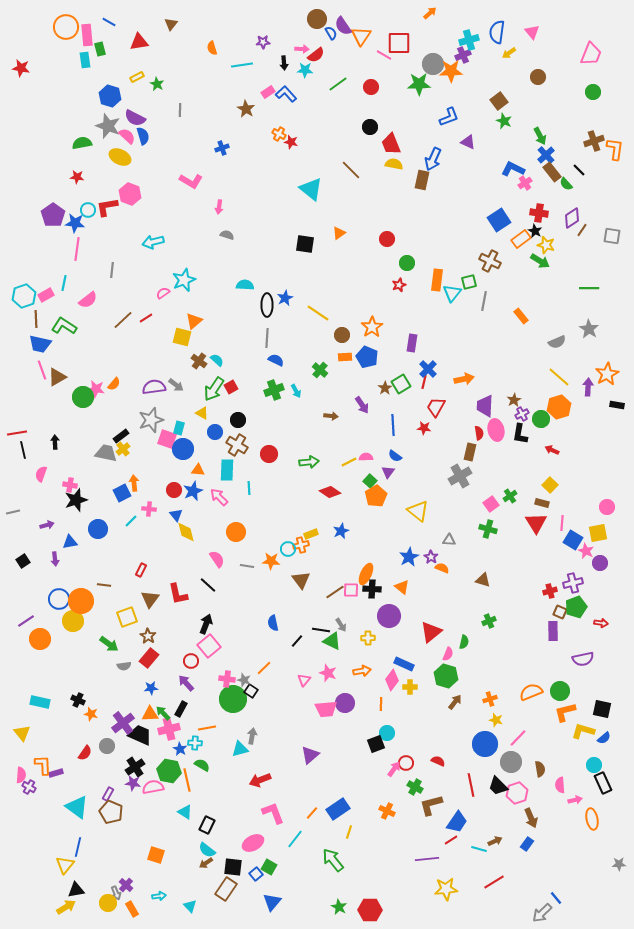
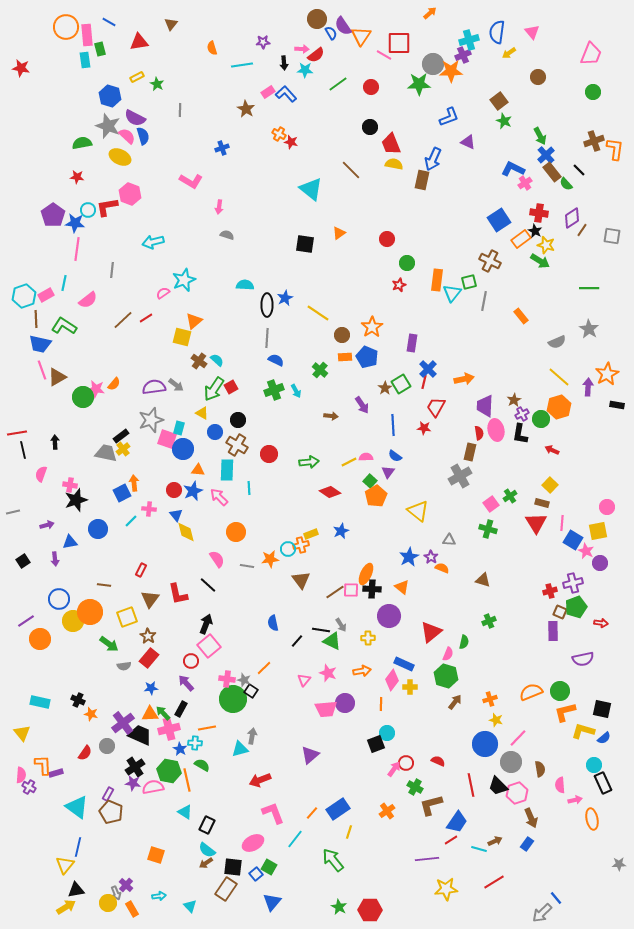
yellow square at (598, 533): moved 2 px up
orange star at (271, 561): moved 1 px left, 2 px up; rotated 12 degrees counterclockwise
orange circle at (81, 601): moved 9 px right, 11 px down
orange cross at (387, 811): rotated 28 degrees clockwise
